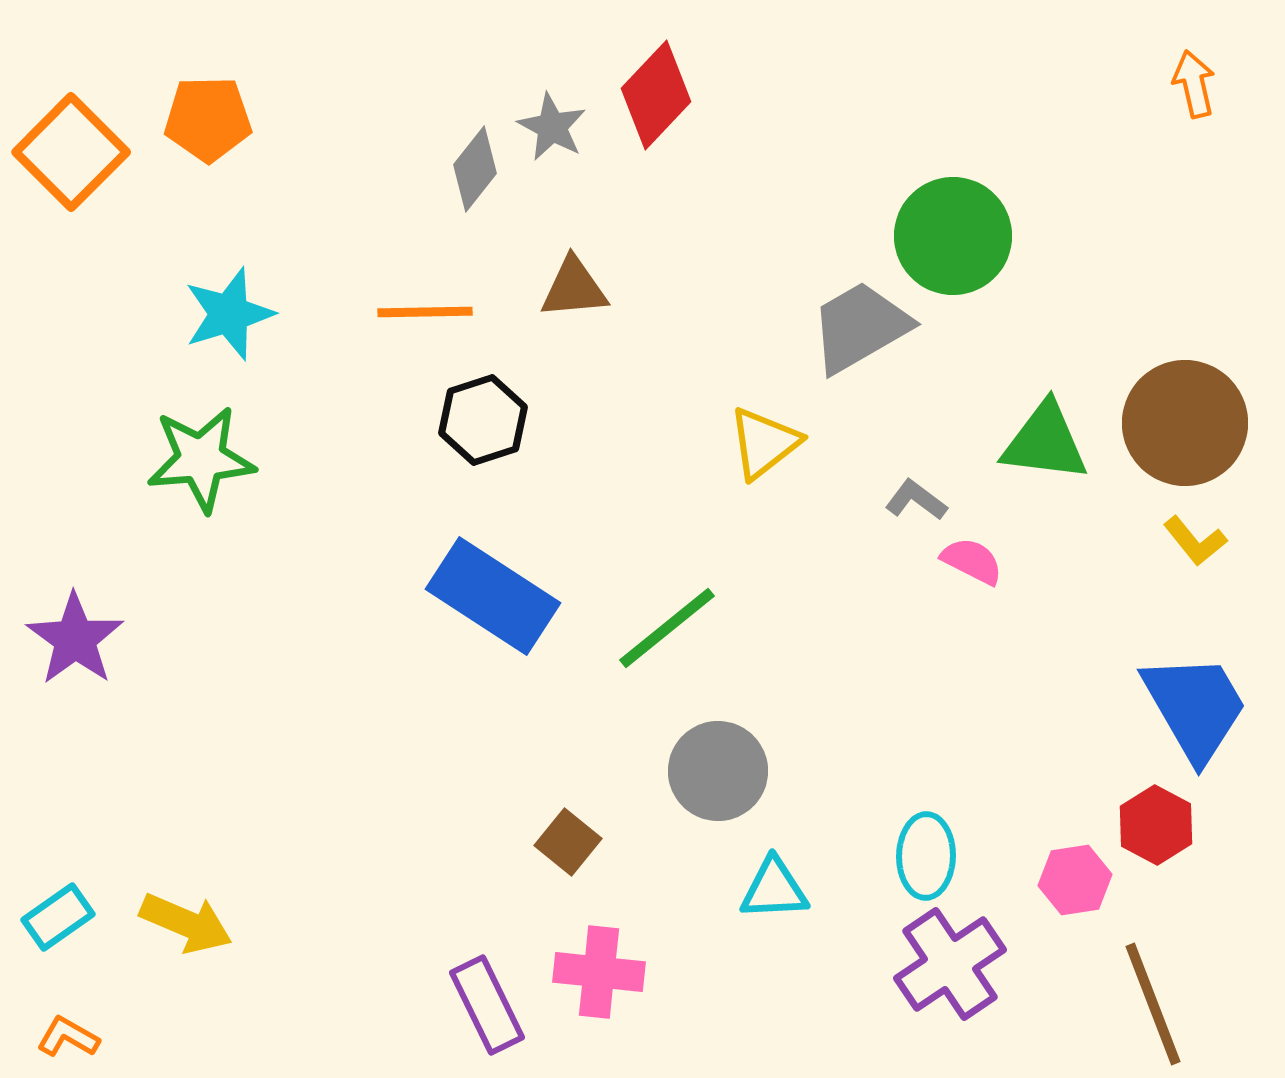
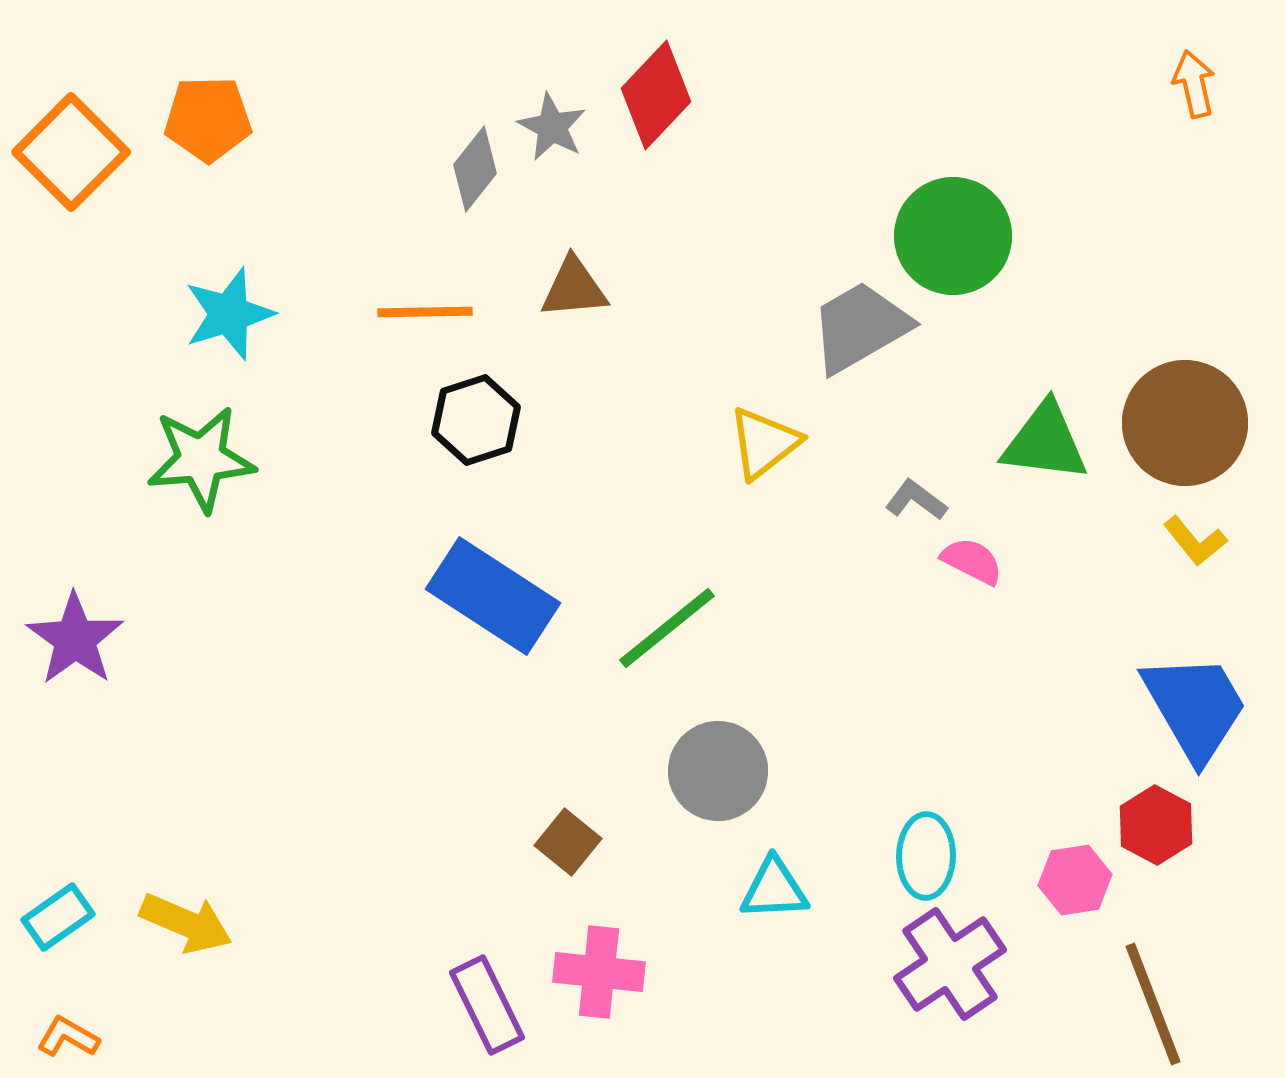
black hexagon: moved 7 px left
